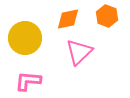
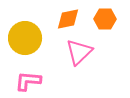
orange hexagon: moved 2 px left, 3 px down; rotated 20 degrees counterclockwise
